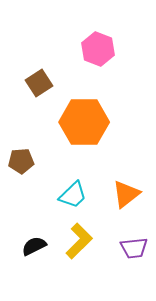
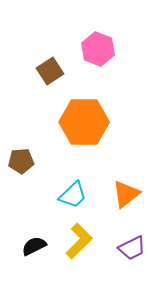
brown square: moved 11 px right, 12 px up
purple trapezoid: moved 2 px left; rotated 20 degrees counterclockwise
